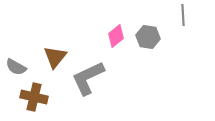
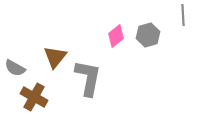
gray hexagon: moved 2 px up; rotated 25 degrees counterclockwise
gray semicircle: moved 1 px left, 1 px down
gray L-shape: rotated 126 degrees clockwise
brown cross: rotated 16 degrees clockwise
